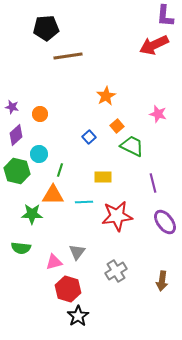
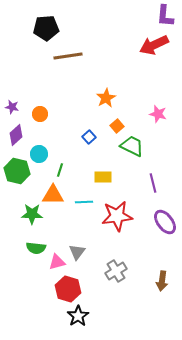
orange star: moved 2 px down
green semicircle: moved 15 px right
pink triangle: moved 3 px right
